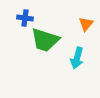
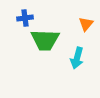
blue cross: rotated 14 degrees counterclockwise
green trapezoid: rotated 16 degrees counterclockwise
